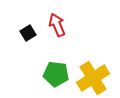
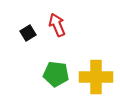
yellow cross: moved 3 px right, 1 px up; rotated 32 degrees clockwise
